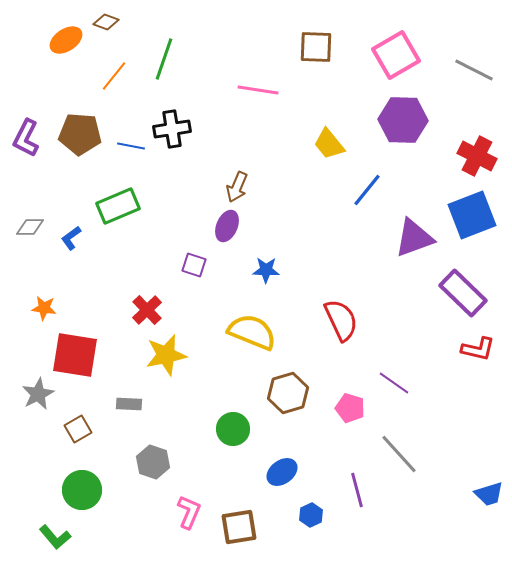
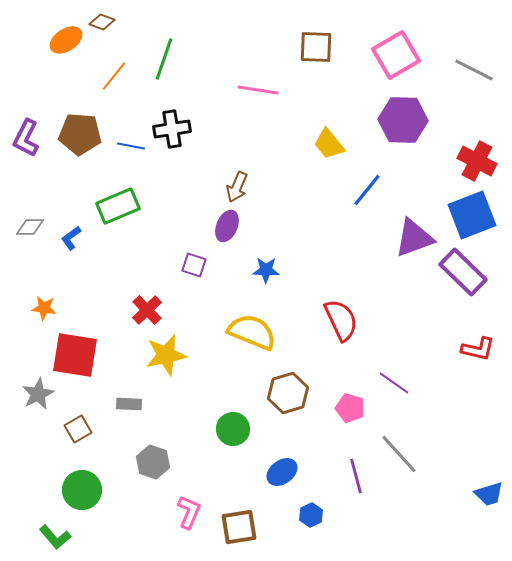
brown diamond at (106, 22): moved 4 px left
red cross at (477, 156): moved 5 px down
purple rectangle at (463, 293): moved 21 px up
purple line at (357, 490): moved 1 px left, 14 px up
